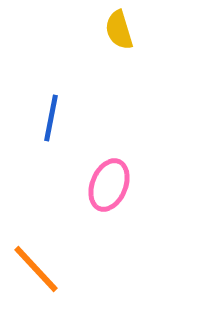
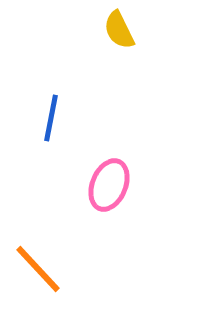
yellow semicircle: rotated 9 degrees counterclockwise
orange line: moved 2 px right
